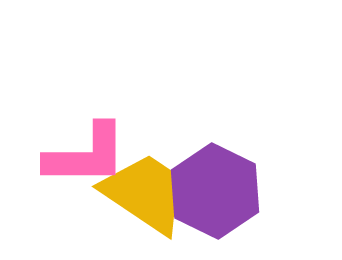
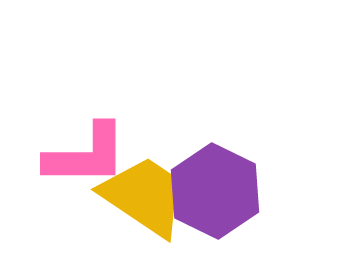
yellow trapezoid: moved 1 px left, 3 px down
